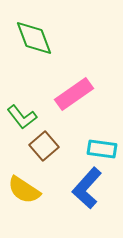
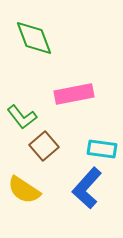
pink rectangle: rotated 24 degrees clockwise
